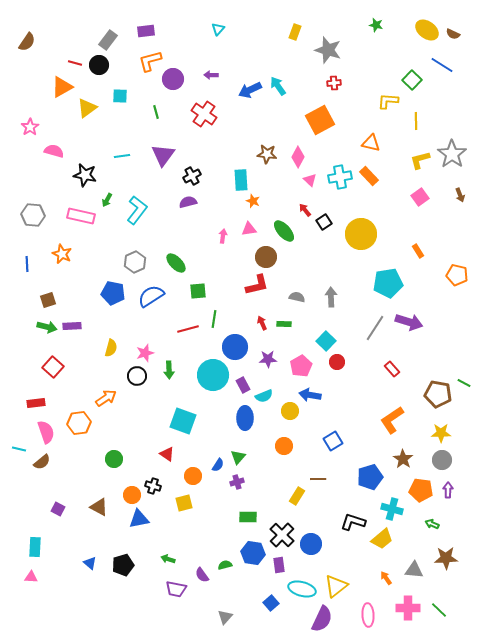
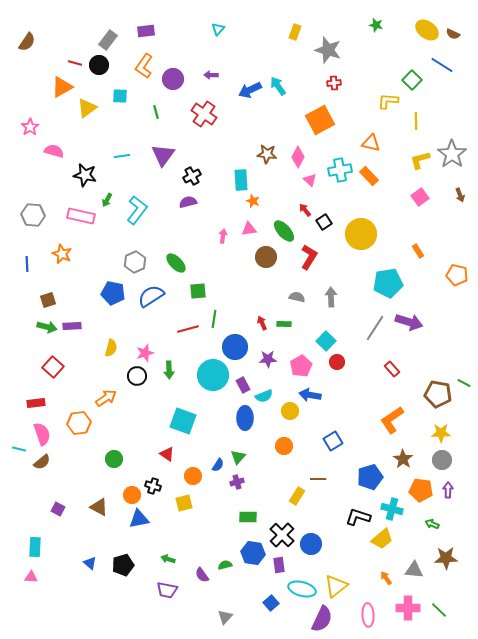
orange L-shape at (150, 61): moved 6 px left, 5 px down; rotated 40 degrees counterclockwise
cyan cross at (340, 177): moved 7 px up
red L-shape at (257, 285): moved 52 px right, 28 px up; rotated 45 degrees counterclockwise
pink semicircle at (46, 432): moved 4 px left, 2 px down
black L-shape at (353, 522): moved 5 px right, 5 px up
purple trapezoid at (176, 589): moved 9 px left, 1 px down
